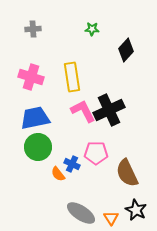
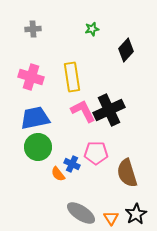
green star: rotated 16 degrees counterclockwise
brown semicircle: rotated 8 degrees clockwise
black star: moved 4 px down; rotated 15 degrees clockwise
